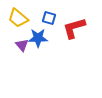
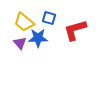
yellow trapezoid: moved 6 px right, 4 px down
red L-shape: moved 1 px right, 2 px down
purple triangle: moved 2 px left, 2 px up
